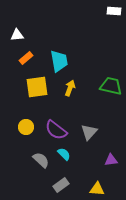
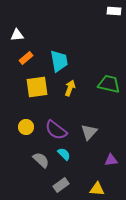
green trapezoid: moved 2 px left, 2 px up
